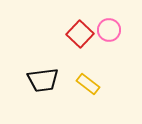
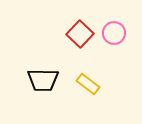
pink circle: moved 5 px right, 3 px down
black trapezoid: rotated 8 degrees clockwise
